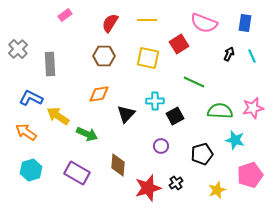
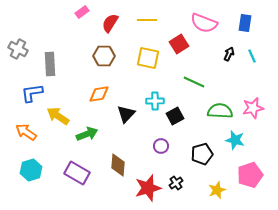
pink rectangle: moved 17 px right, 3 px up
gray cross: rotated 18 degrees counterclockwise
blue L-shape: moved 1 px right, 5 px up; rotated 35 degrees counterclockwise
green arrow: rotated 45 degrees counterclockwise
